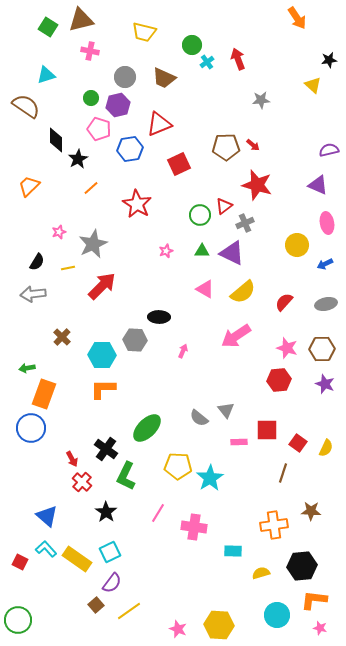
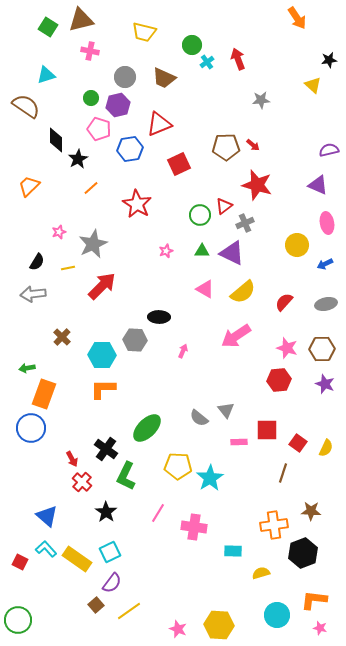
black hexagon at (302, 566): moved 1 px right, 13 px up; rotated 16 degrees counterclockwise
